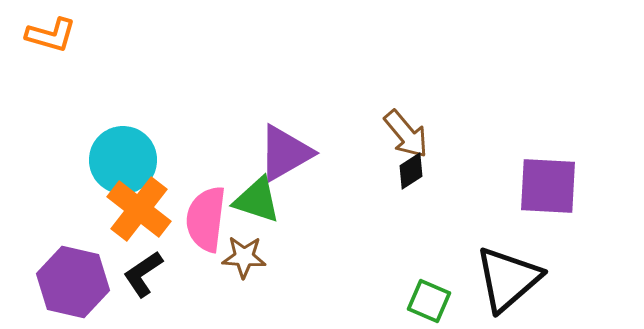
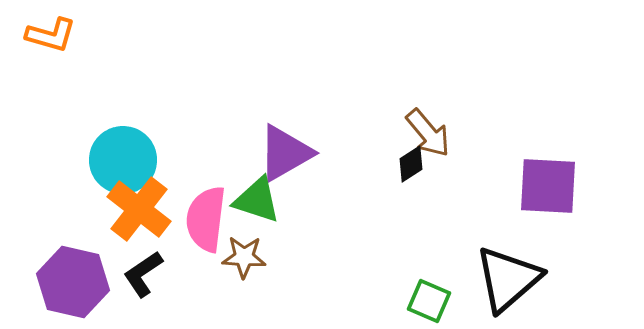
brown arrow: moved 22 px right, 1 px up
black diamond: moved 7 px up
